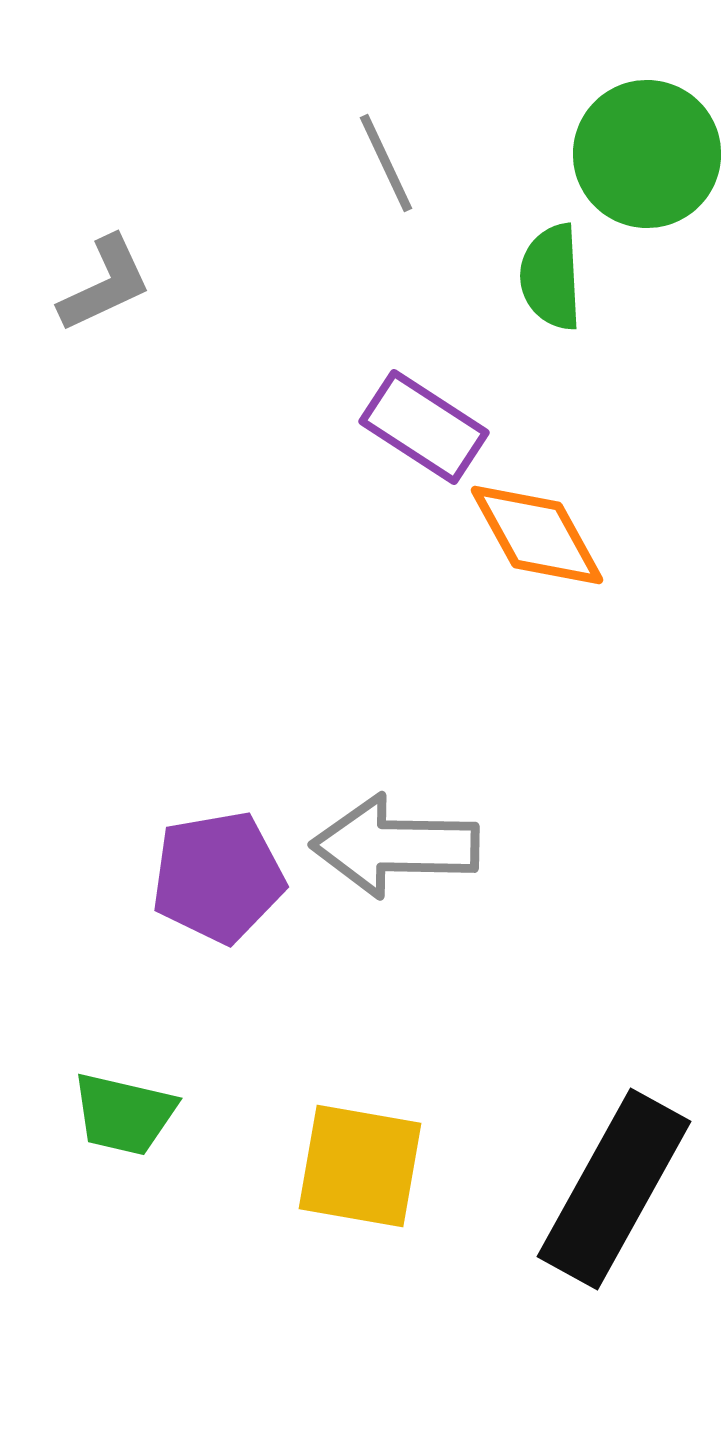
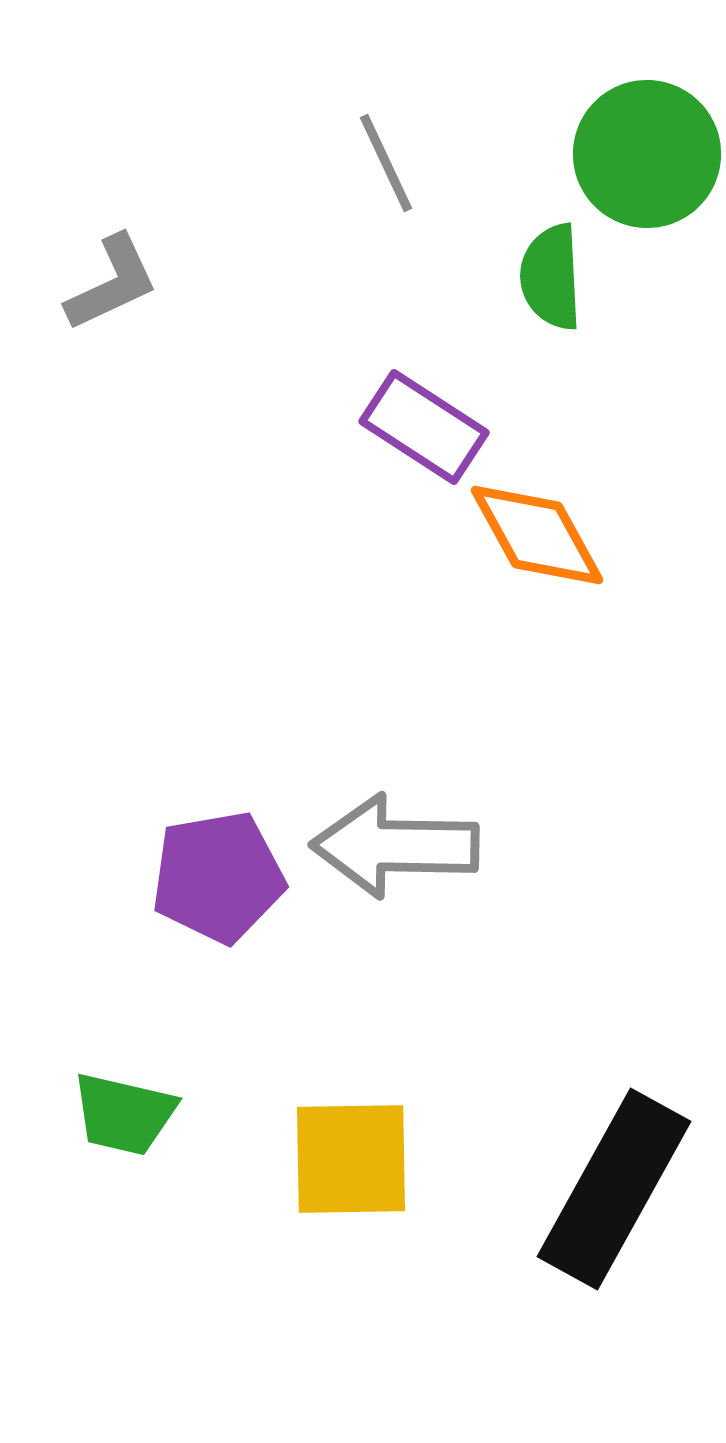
gray L-shape: moved 7 px right, 1 px up
yellow square: moved 9 px left, 7 px up; rotated 11 degrees counterclockwise
